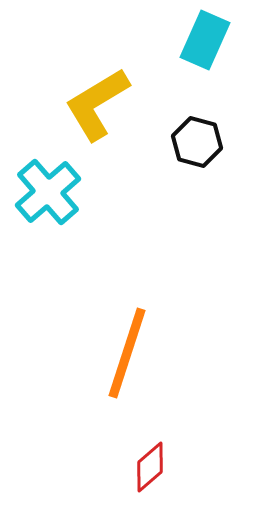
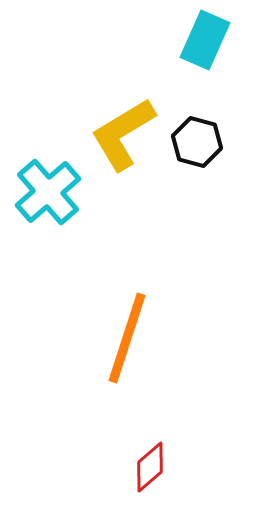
yellow L-shape: moved 26 px right, 30 px down
orange line: moved 15 px up
